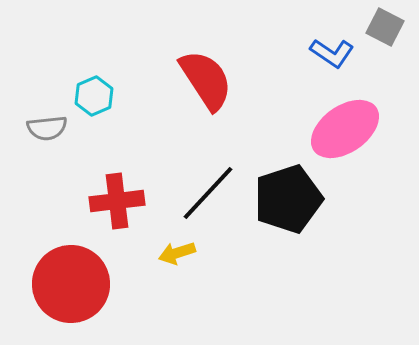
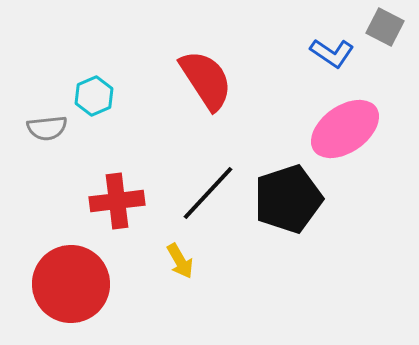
yellow arrow: moved 3 px right, 8 px down; rotated 102 degrees counterclockwise
